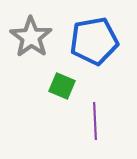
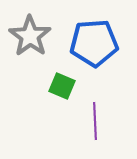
gray star: moved 1 px left, 1 px up
blue pentagon: moved 2 px down; rotated 6 degrees clockwise
